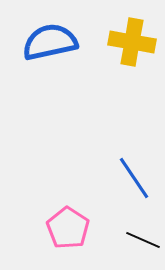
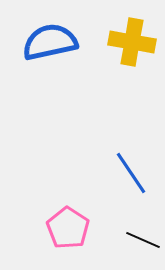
blue line: moved 3 px left, 5 px up
